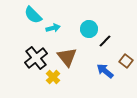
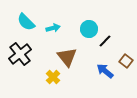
cyan semicircle: moved 7 px left, 7 px down
black cross: moved 16 px left, 4 px up
